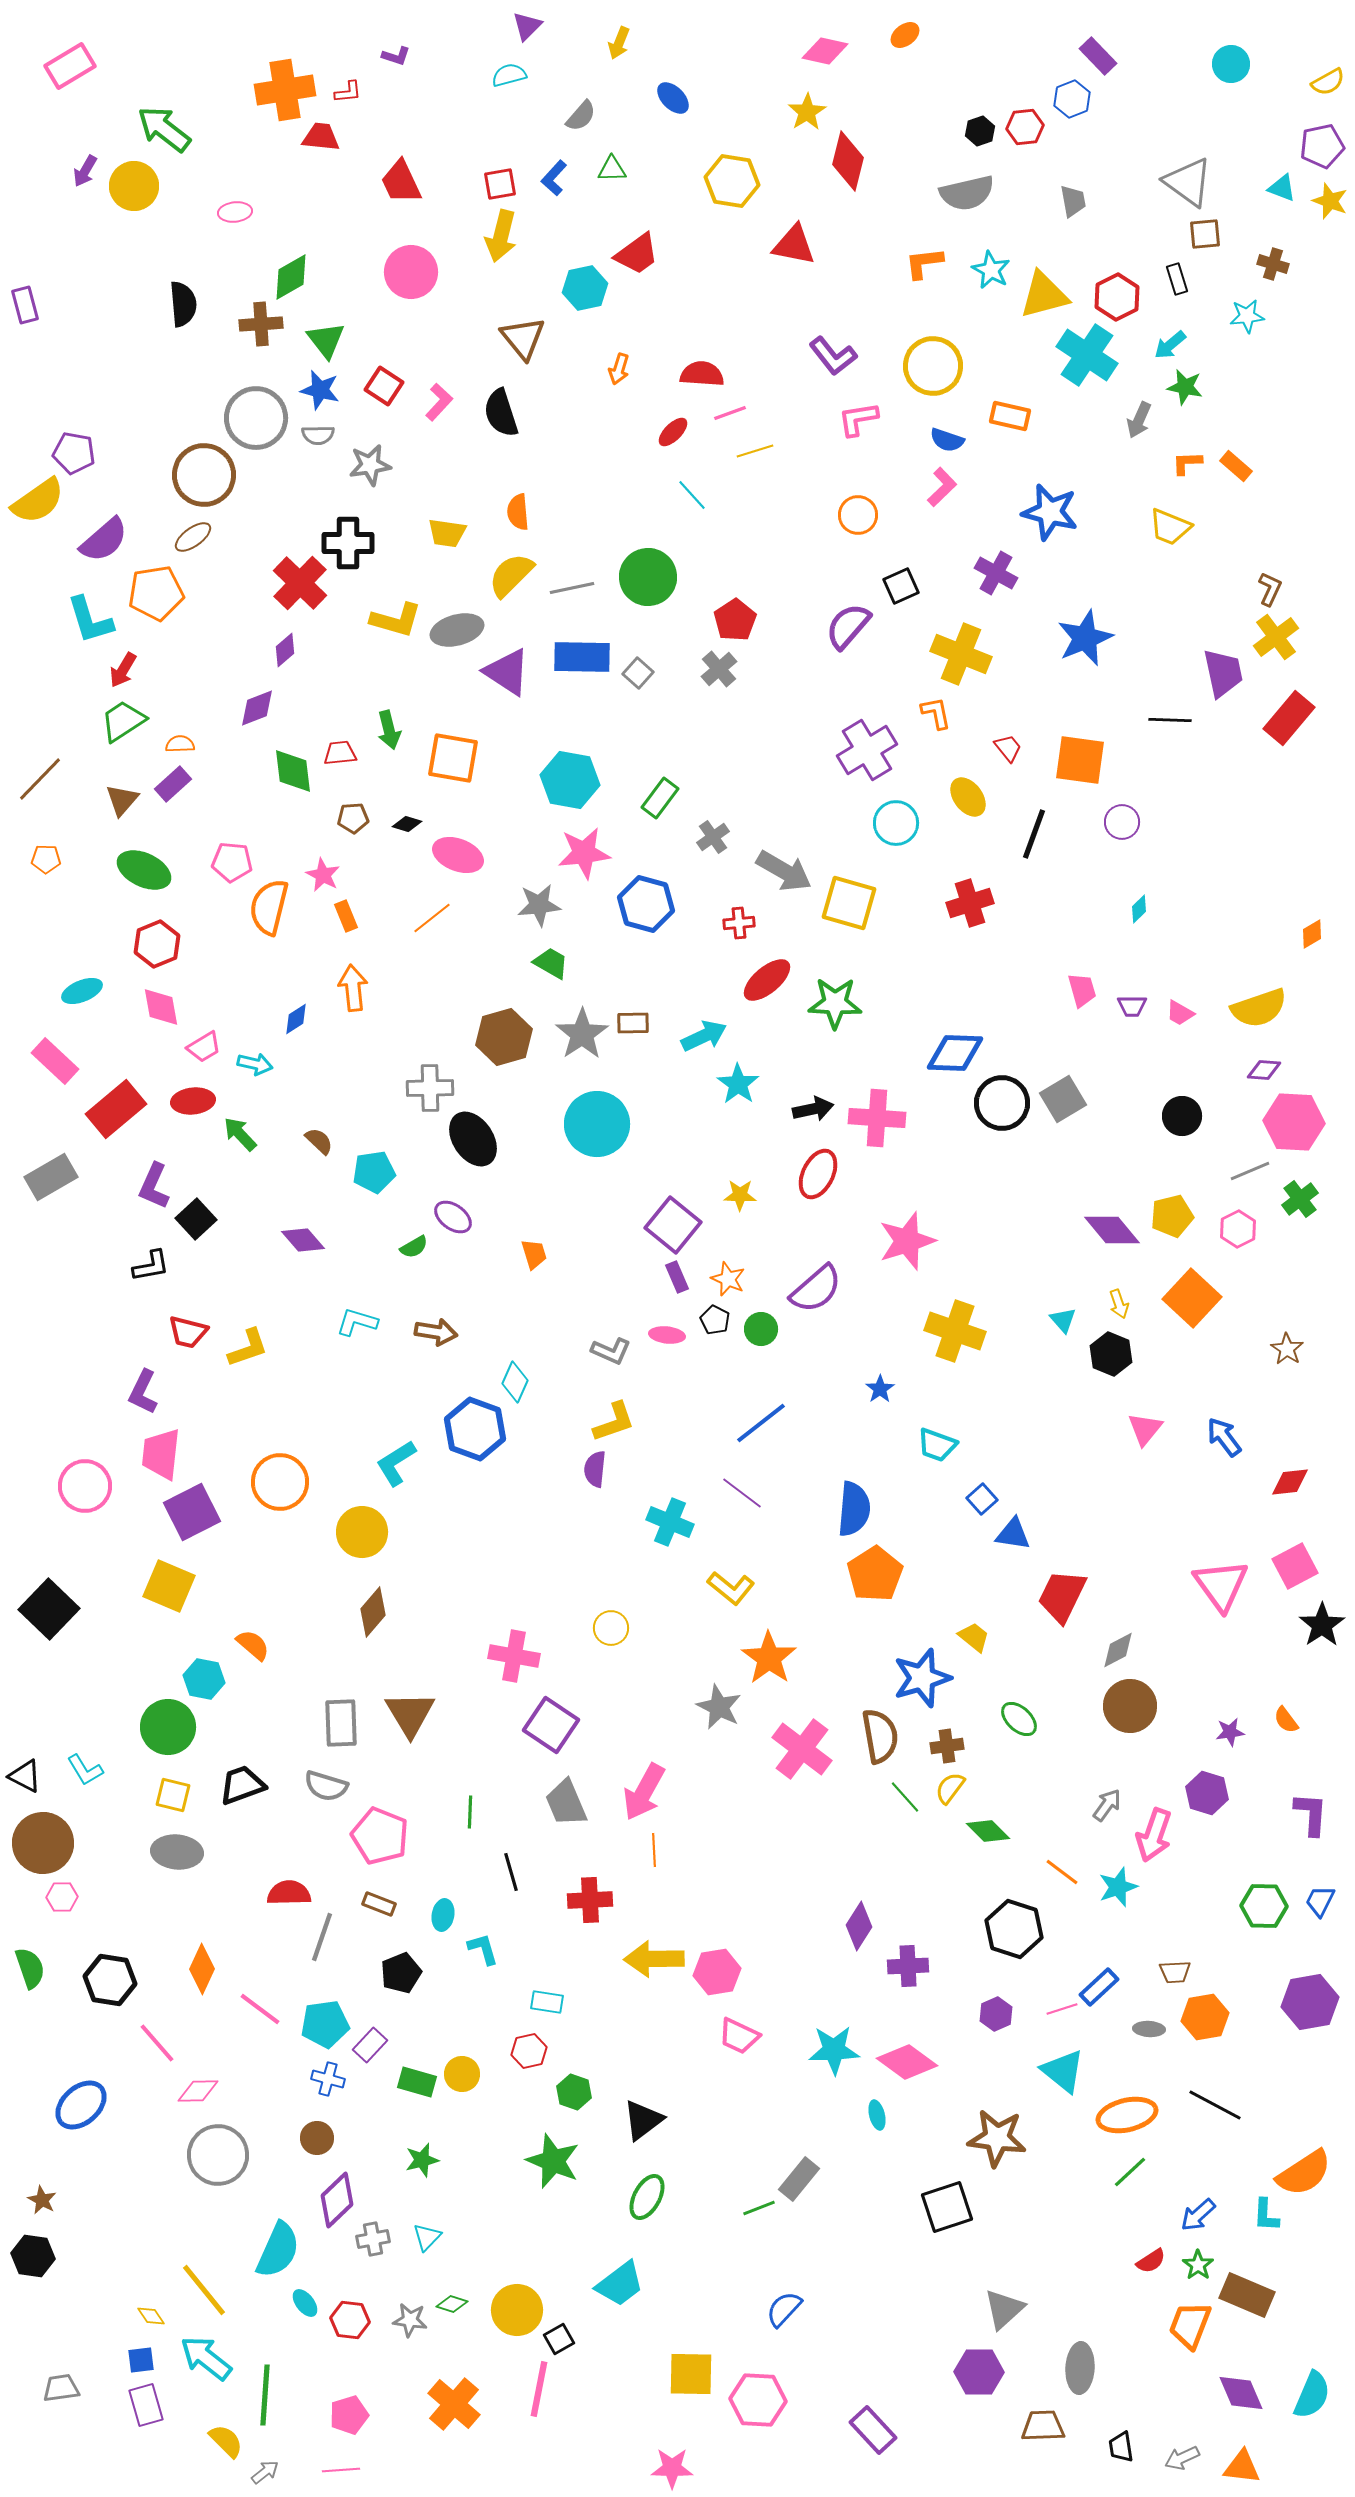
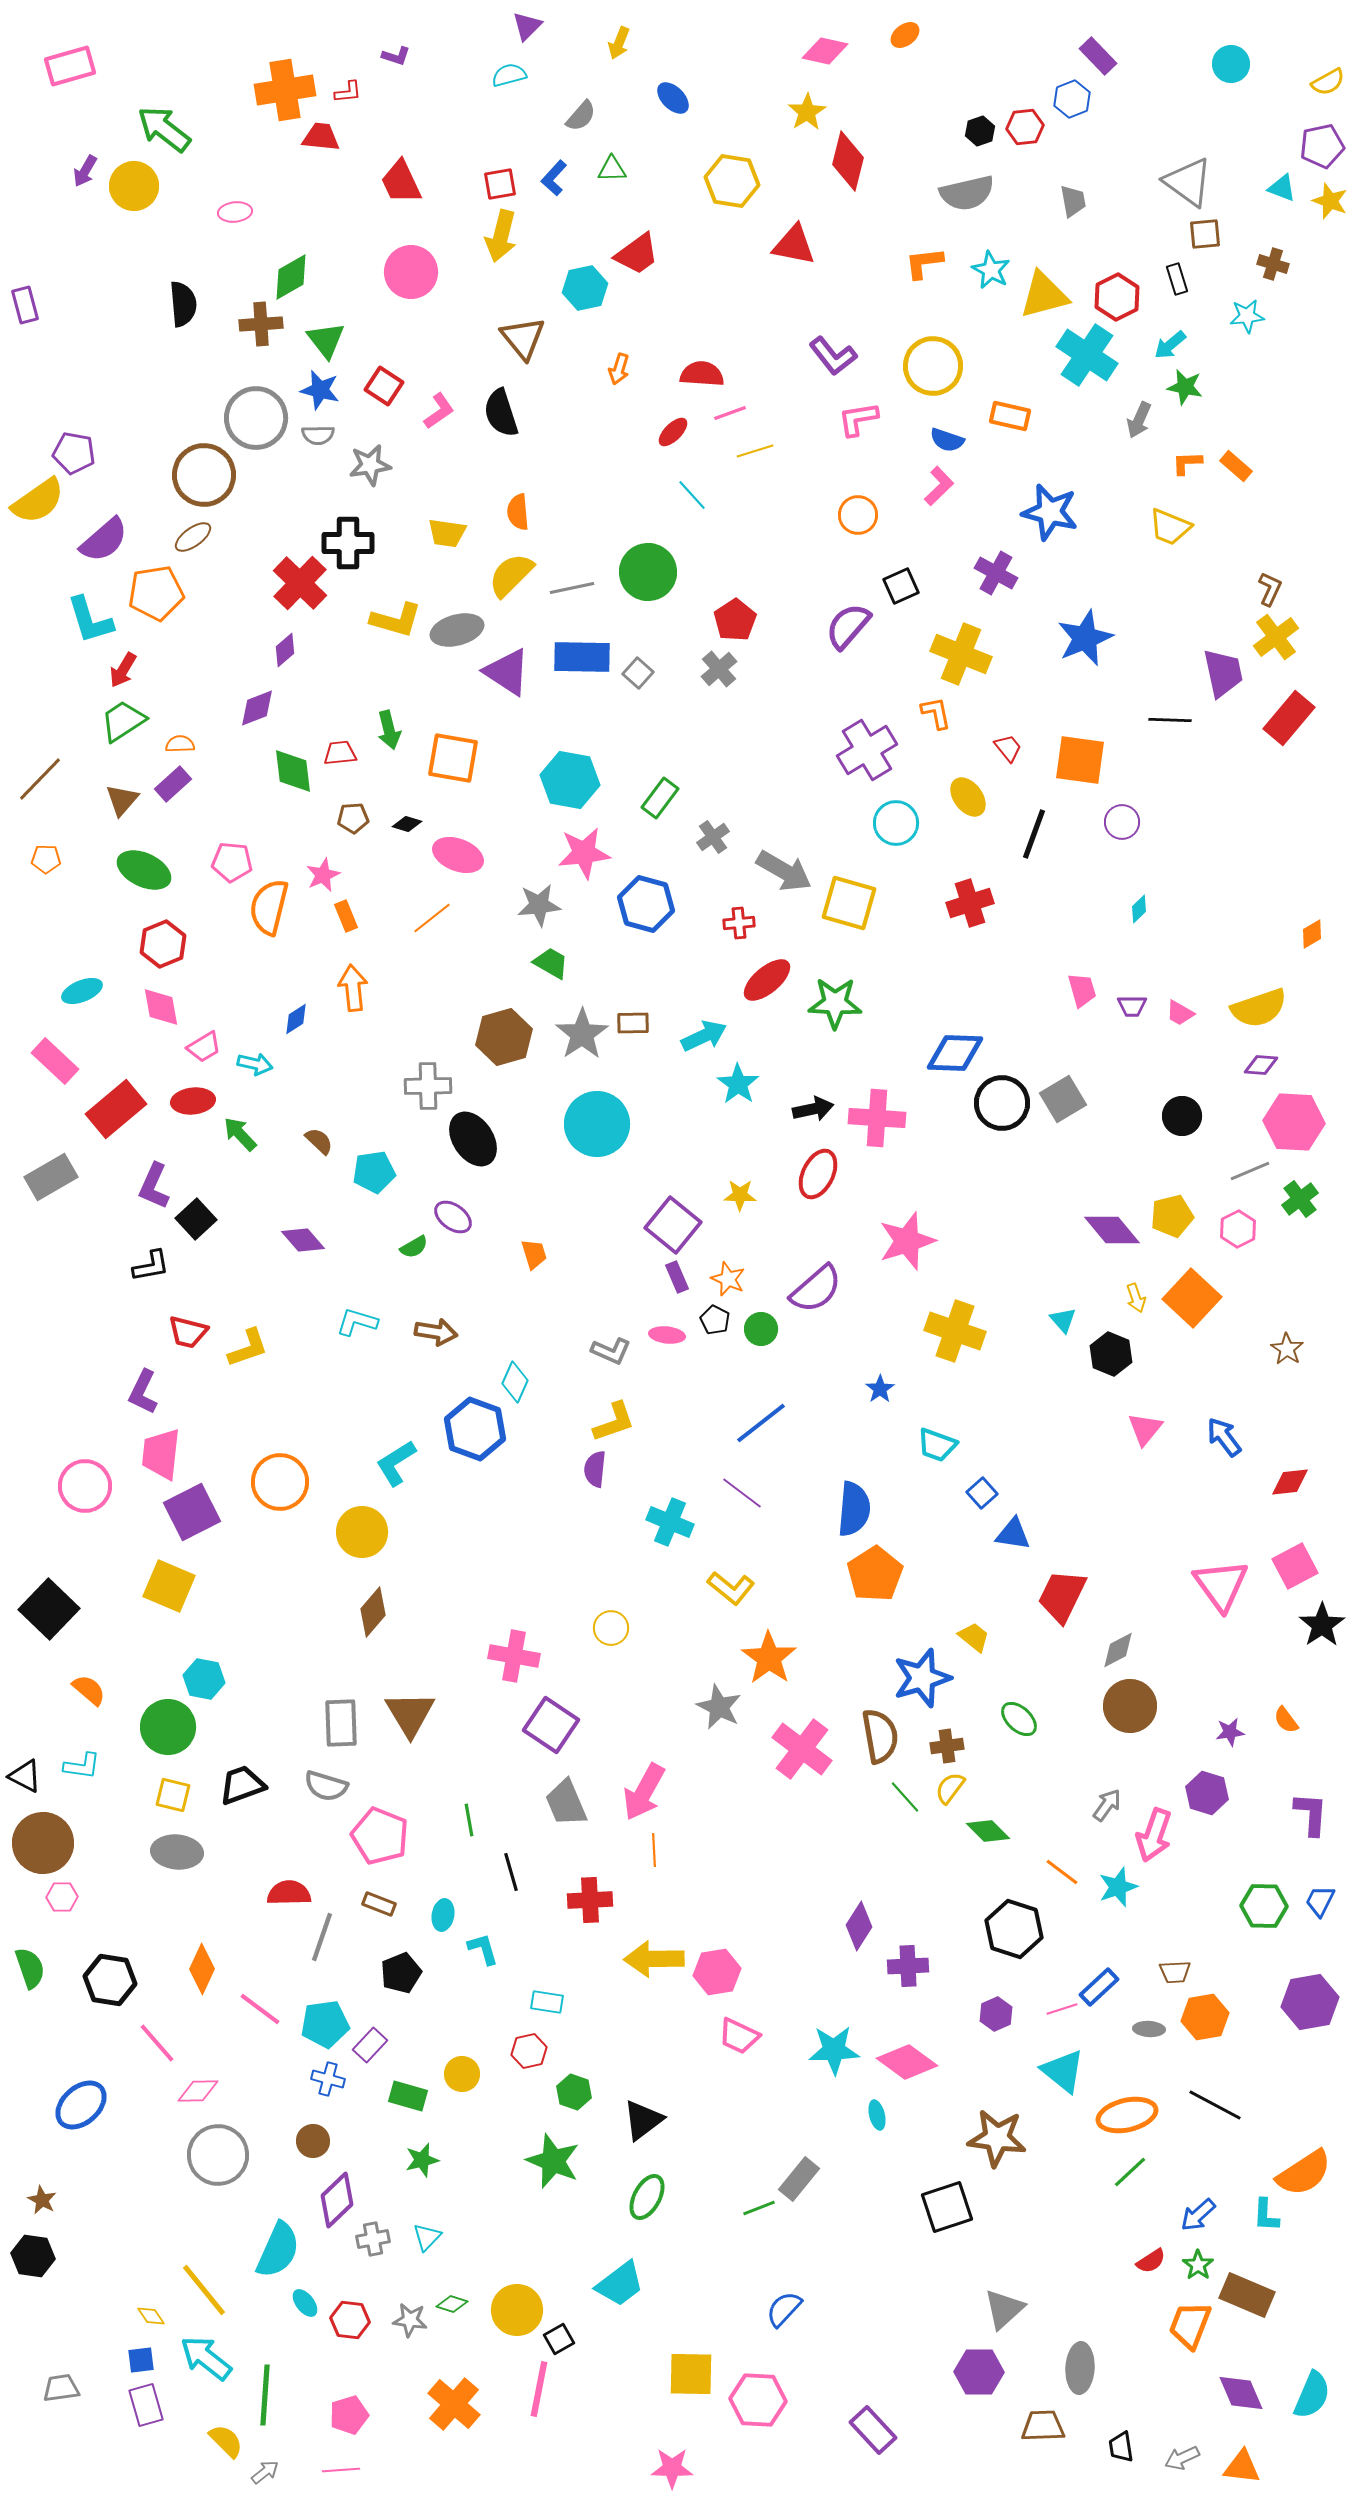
pink rectangle at (70, 66): rotated 15 degrees clockwise
pink L-shape at (439, 402): moved 9 px down; rotated 12 degrees clockwise
pink L-shape at (942, 487): moved 3 px left, 1 px up
green circle at (648, 577): moved 5 px up
pink star at (323, 875): rotated 20 degrees clockwise
red hexagon at (157, 944): moved 6 px right
purple diamond at (1264, 1070): moved 3 px left, 5 px up
gray cross at (430, 1088): moved 2 px left, 2 px up
yellow arrow at (1119, 1304): moved 17 px right, 6 px up
blue square at (982, 1499): moved 6 px up
orange semicircle at (253, 1645): moved 164 px left, 45 px down
cyan L-shape at (85, 1770): moved 3 px left, 4 px up; rotated 51 degrees counterclockwise
green line at (470, 1812): moved 1 px left, 8 px down; rotated 12 degrees counterclockwise
green rectangle at (417, 2082): moved 9 px left, 14 px down
brown circle at (317, 2138): moved 4 px left, 3 px down
